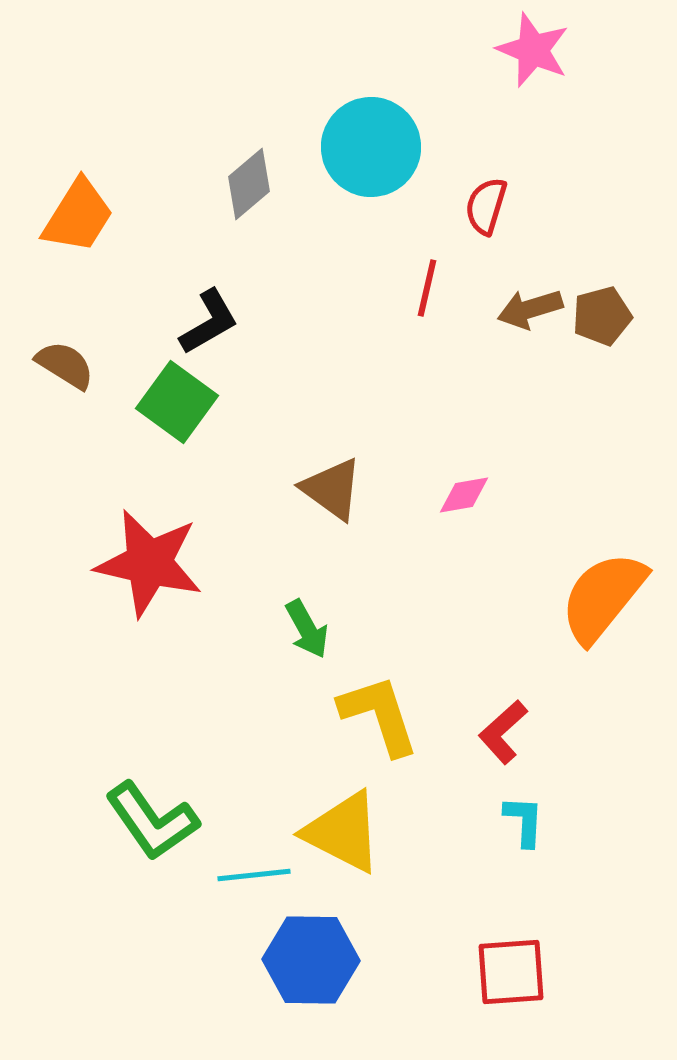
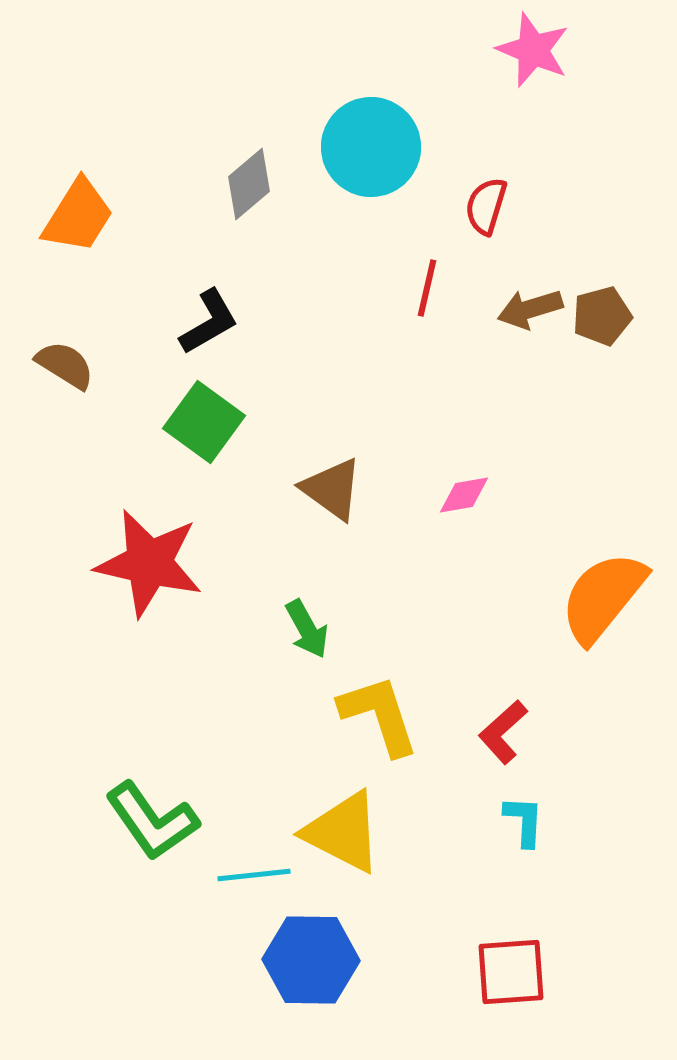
green square: moved 27 px right, 20 px down
